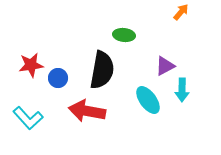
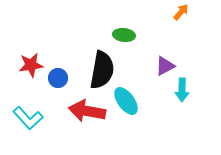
cyan ellipse: moved 22 px left, 1 px down
